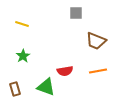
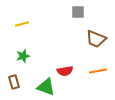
gray square: moved 2 px right, 1 px up
yellow line: rotated 32 degrees counterclockwise
brown trapezoid: moved 2 px up
green star: rotated 16 degrees clockwise
brown rectangle: moved 1 px left, 7 px up
